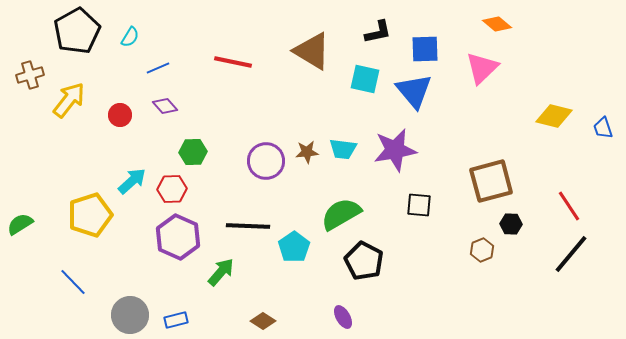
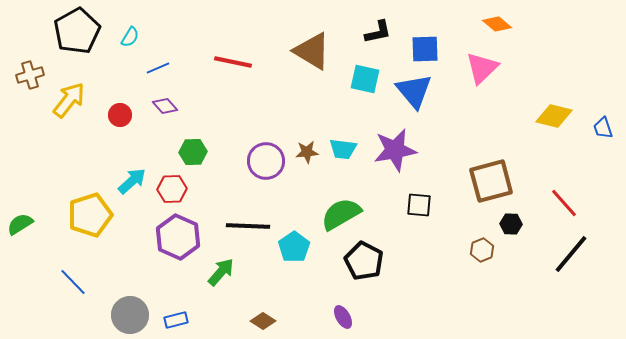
red line at (569, 206): moved 5 px left, 3 px up; rotated 8 degrees counterclockwise
